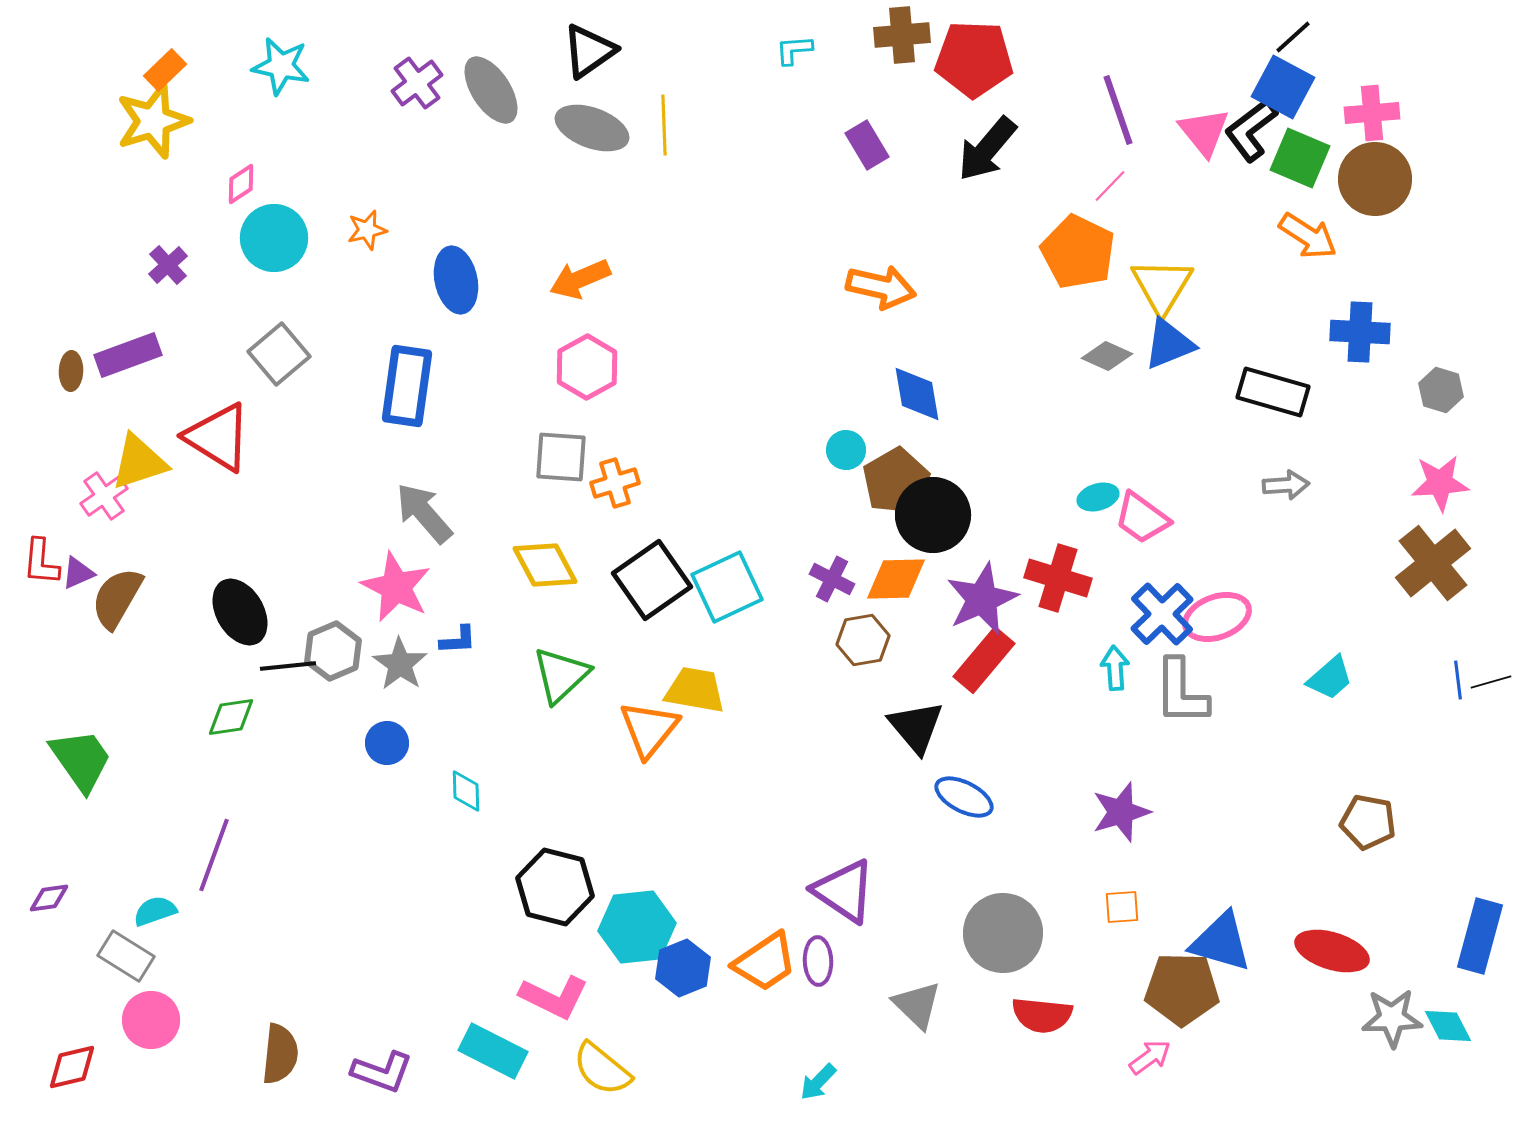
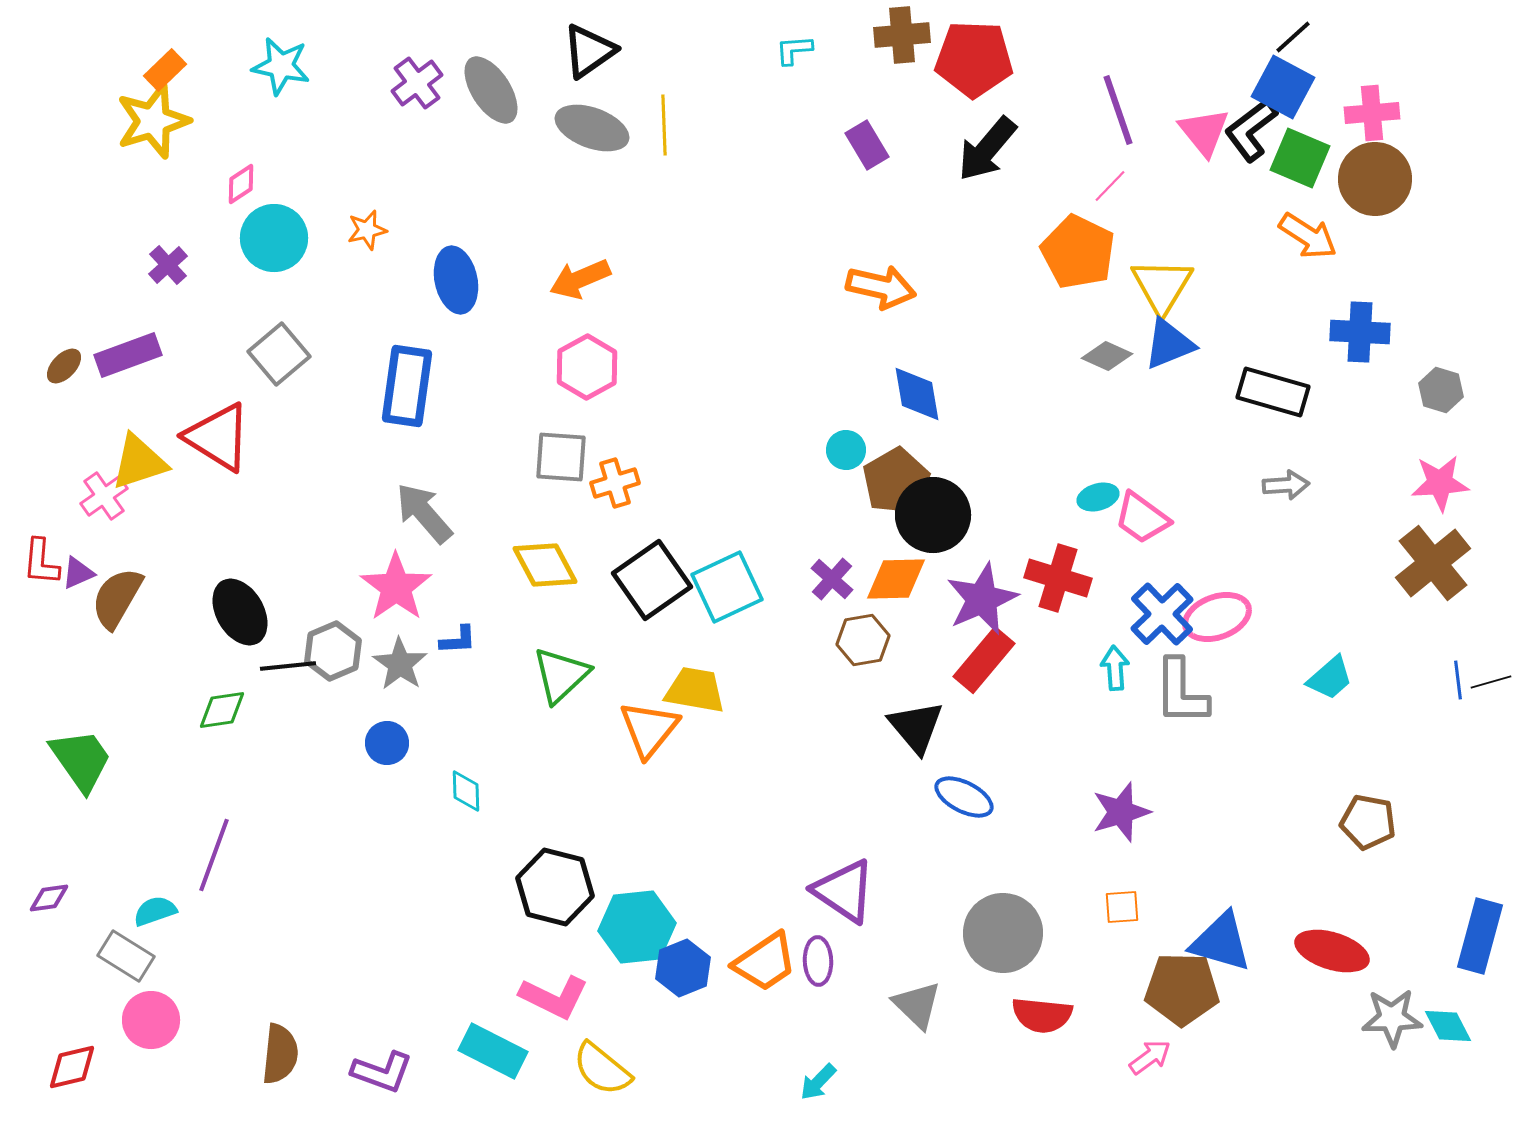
brown ellipse at (71, 371): moved 7 px left, 5 px up; rotated 42 degrees clockwise
purple cross at (832, 579): rotated 15 degrees clockwise
pink star at (396, 587): rotated 10 degrees clockwise
green diamond at (231, 717): moved 9 px left, 7 px up
